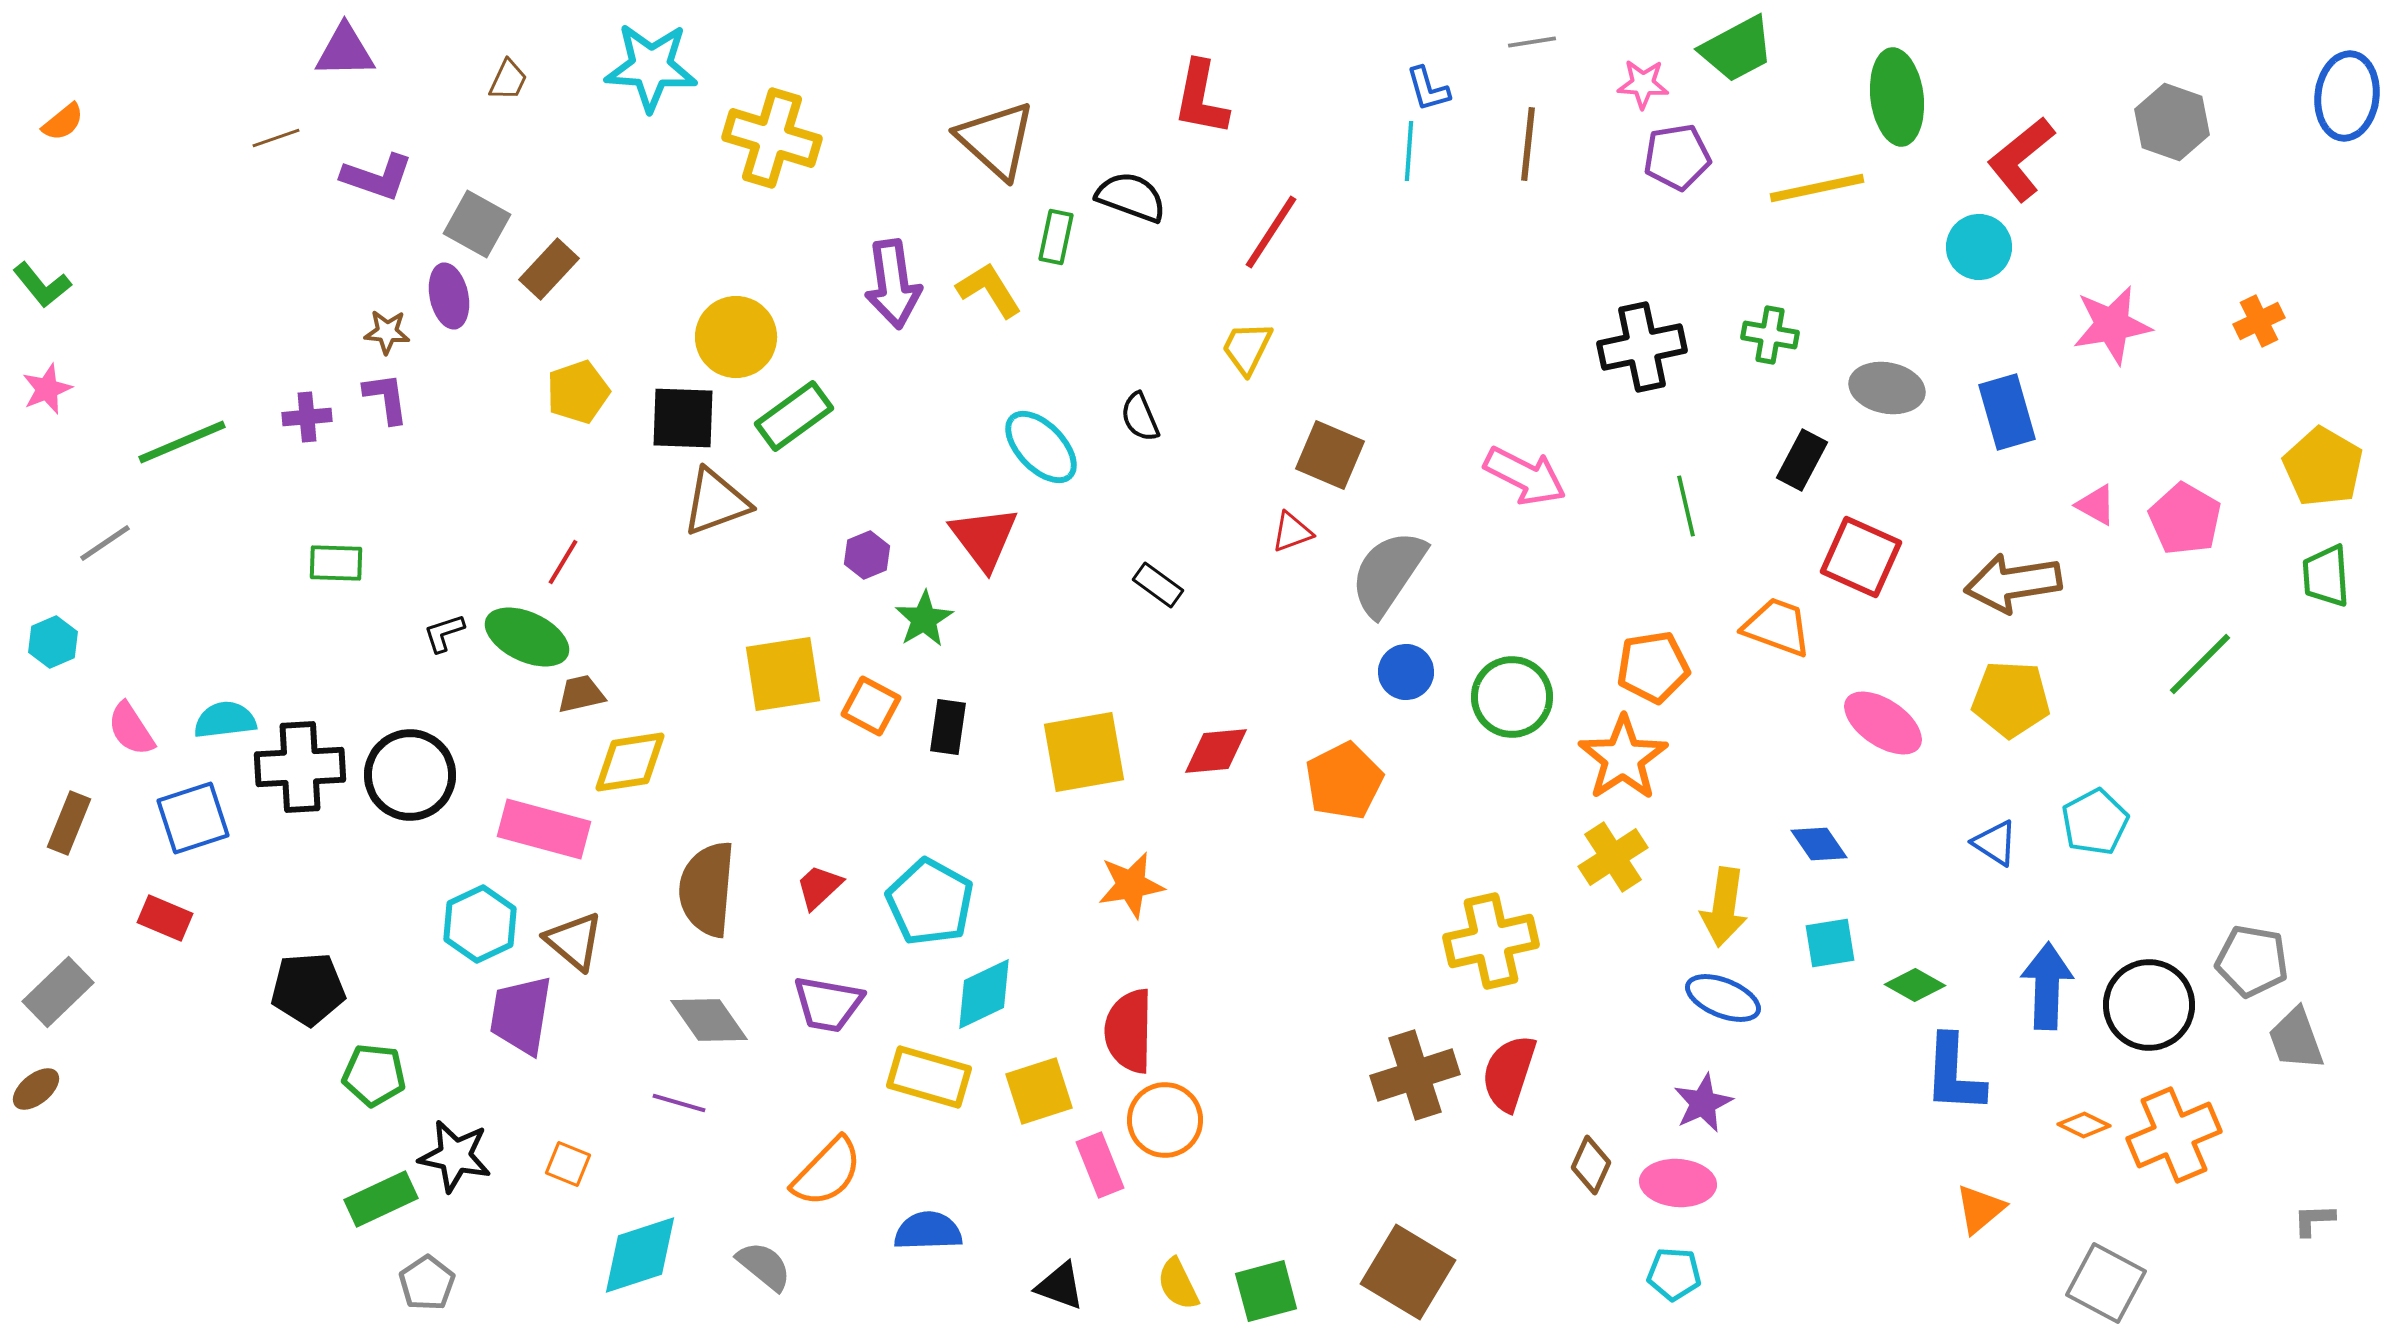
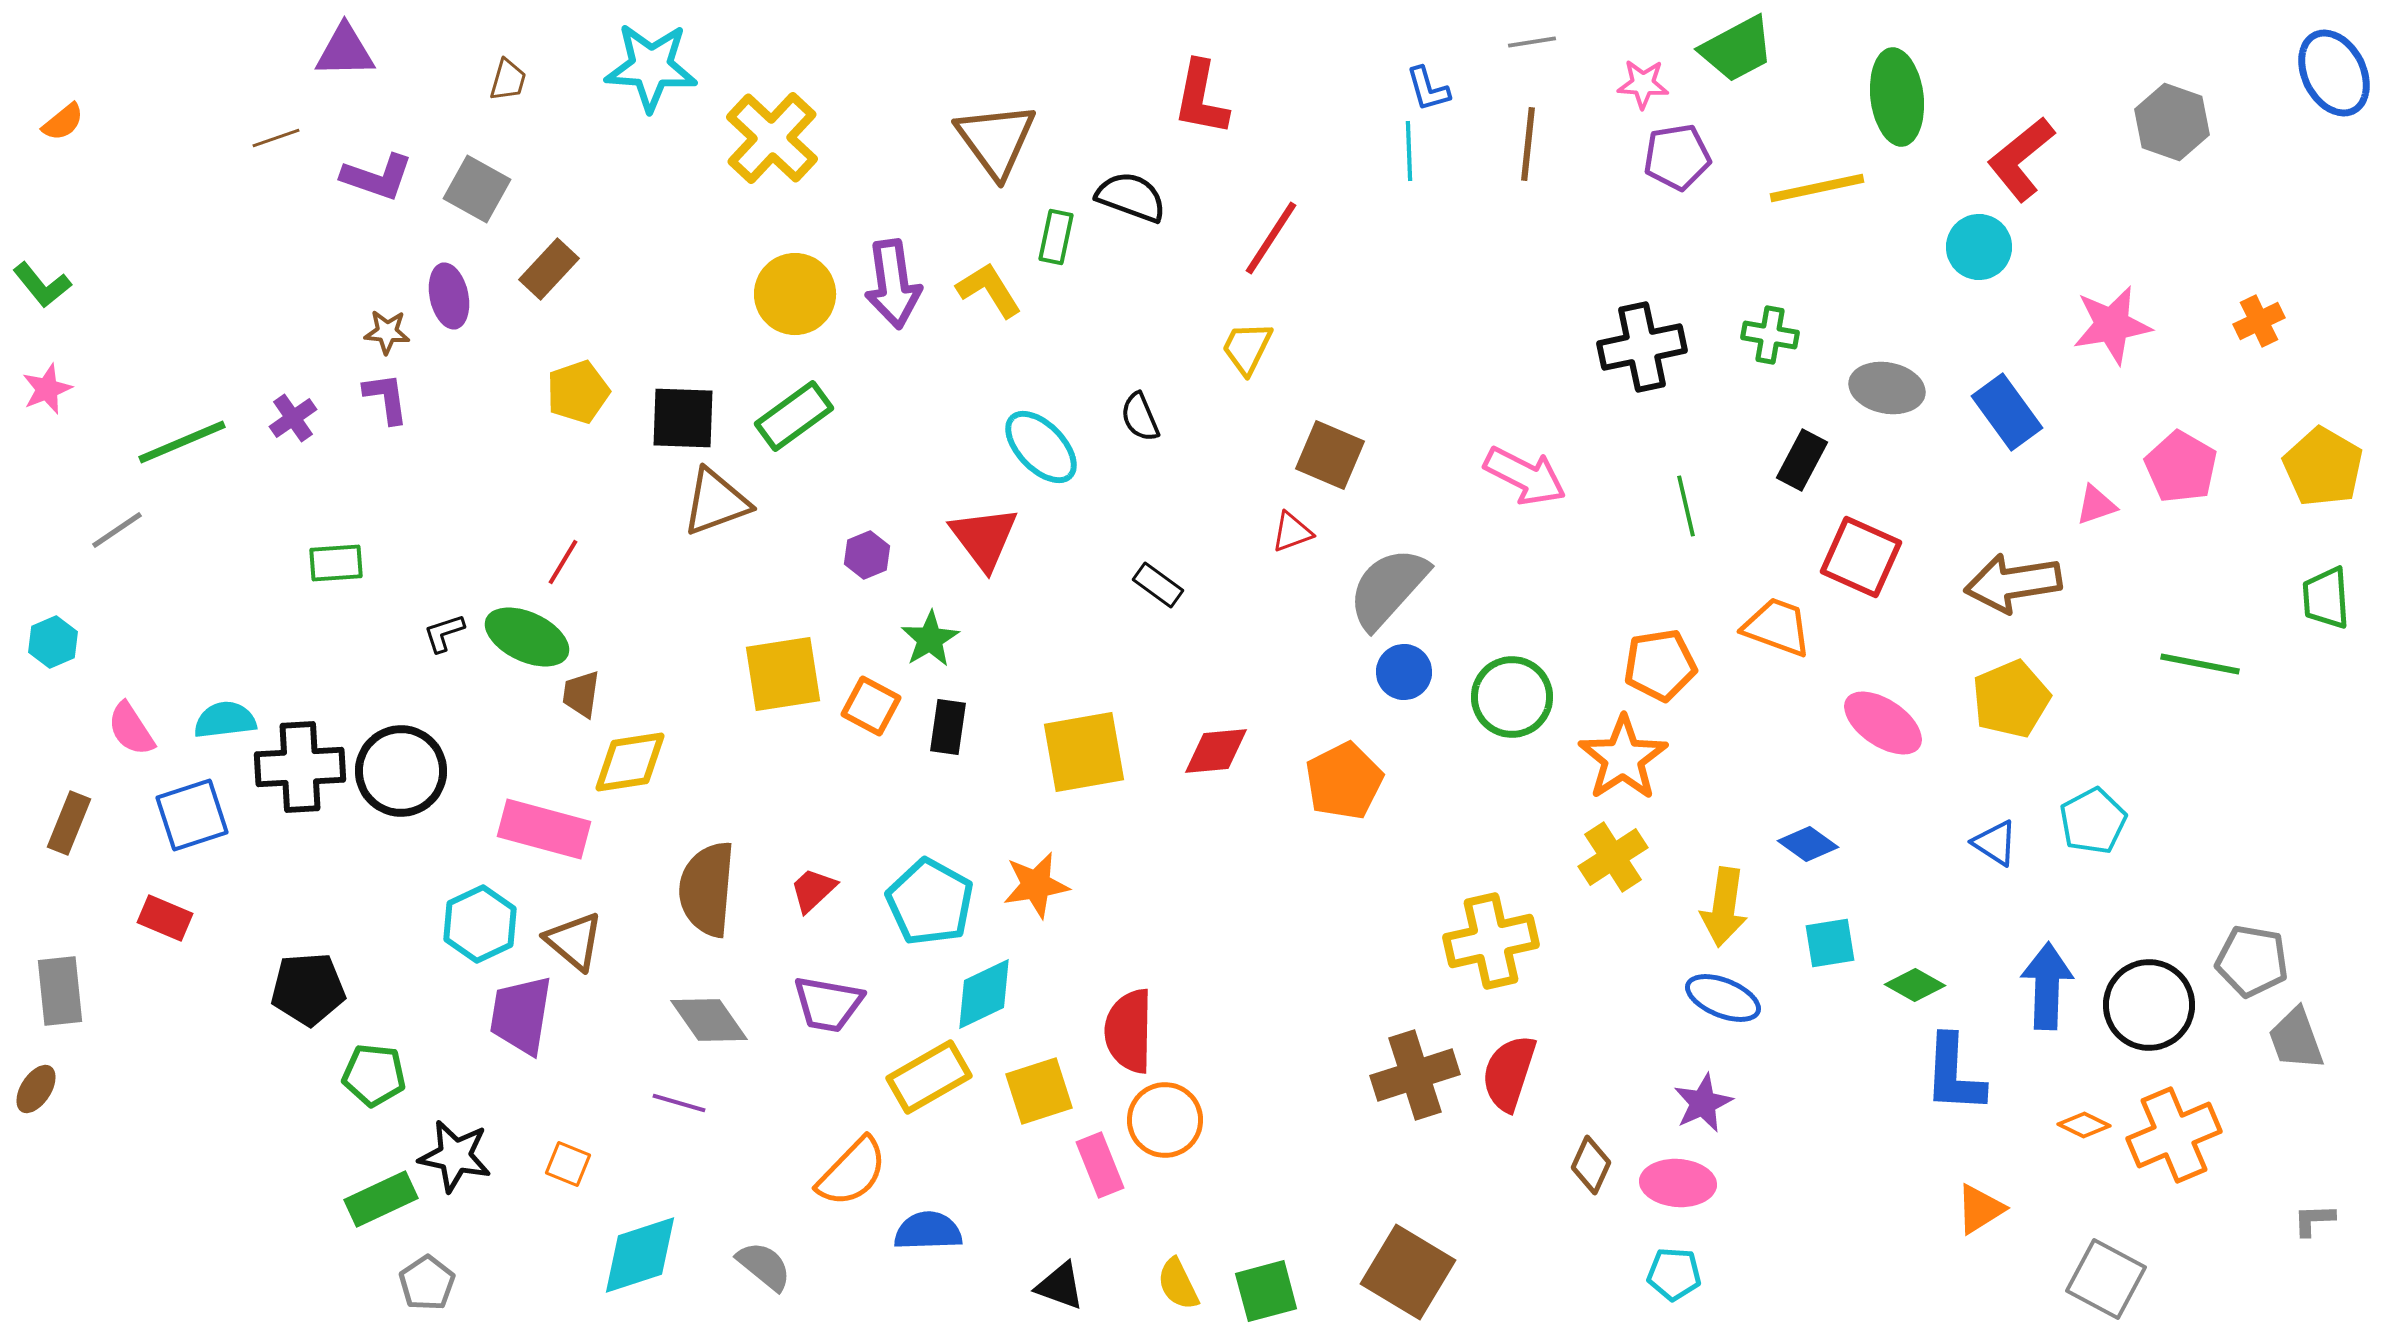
brown trapezoid at (508, 80): rotated 9 degrees counterclockwise
blue ellipse at (2347, 96): moved 13 px left, 23 px up; rotated 34 degrees counterclockwise
yellow cross at (772, 138): rotated 26 degrees clockwise
brown triangle at (996, 140): rotated 12 degrees clockwise
cyan line at (1409, 151): rotated 6 degrees counterclockwise
gray square at (477, 224): moved 35 px up
red line at (1271, 232): moved 6 px down
yellow circle at (736, 337): moved 59 px right, 43 px up
blue rectangle at (2007, 412): rotated 20 degrees counterclockwise
purple cross at (307, 417): moved 14 px left, 1 px down; rotated 30 degrees counterclockwise
pink triangle at (2096, 505): rotated 48 degrees counterclockwise
pink pentagon at (2185, 519): moved 4 px left, 52 px up
gray line at (105, 543): moved 12 px right, 13 px up
green rectangle at (336, 563): rotated 6 degrees counterclockwise
gray semicircle at (1388, 573): moved 15 px down; rotated 8 degrees clockwise
green trapezoid at (2326, 576): moved 22 px down
green star at (924, 619): moved 6 px right, 20 px down
green line at (2200, 664): rotated 56 degrees clockwise
orange pentagon at (1653, 667): moved 7 px right, 2 px up
blue circle at (1406, 672): moved 2 px left
brown trapezoid at (581, 694): rotated 69 degrees counterclockwise
yellow pentagon at (2011, 699): rotated 26 degrees counterclockwise
black circle at (410, 775): moved 9 px left, 4 px up
blue square at (193, 818): moved 1 px left, 3 px up
cyan pentagon at (2095, 822): moved 2 px left, 1 px up
blue diamond at (1819, 844): moved 11 px left; rotated 20 degrees counterclockwise
orange star at (1131, 885): moved 95 px left
red trapezoid at (819, 887): moved 6 px left, 3 px down
gray rectangle at (58, 992): moved 2 px right, 1 px up; rotated 52 degrees counterclockwise
yellow rectangle at (929, 1077): rotated 46 degrees counterclockwise
brown ellipse at (36, 1089): rotated 18 degrees counterclockwise
orange semicircle at (827, 1172): moved 25 px right
orange triangle at (1980, 1209): rotated 8 degrees clockwise
gray square at (2106, 1283): moved 4 px up
